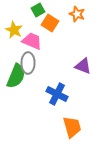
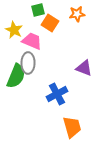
green square: rotated 16 degrees clockwise
orange star: rotated 28 degrees counterclockwise
purple triangle: moved 1 px right, 2 px down
blue cross: rotated 35 degrees clockwise
